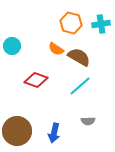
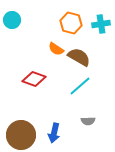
cyan circle: moved 26 px up
red diamond: moved 2 px left, 1 px up
brown circle: moved 4 px right, 4 px down
